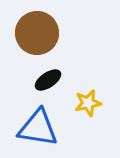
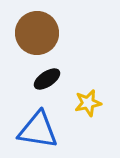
black ellipse: moved 1 px left, 1 px up
blue triangle: moved 2 px down
